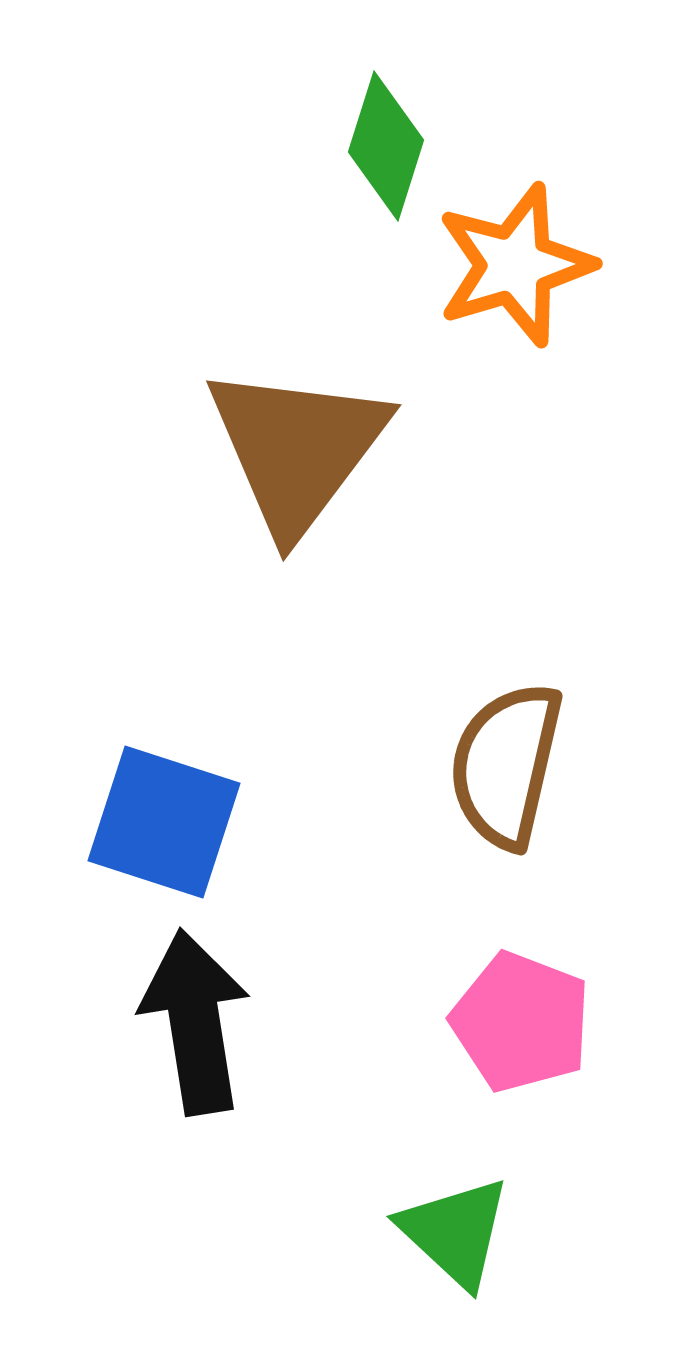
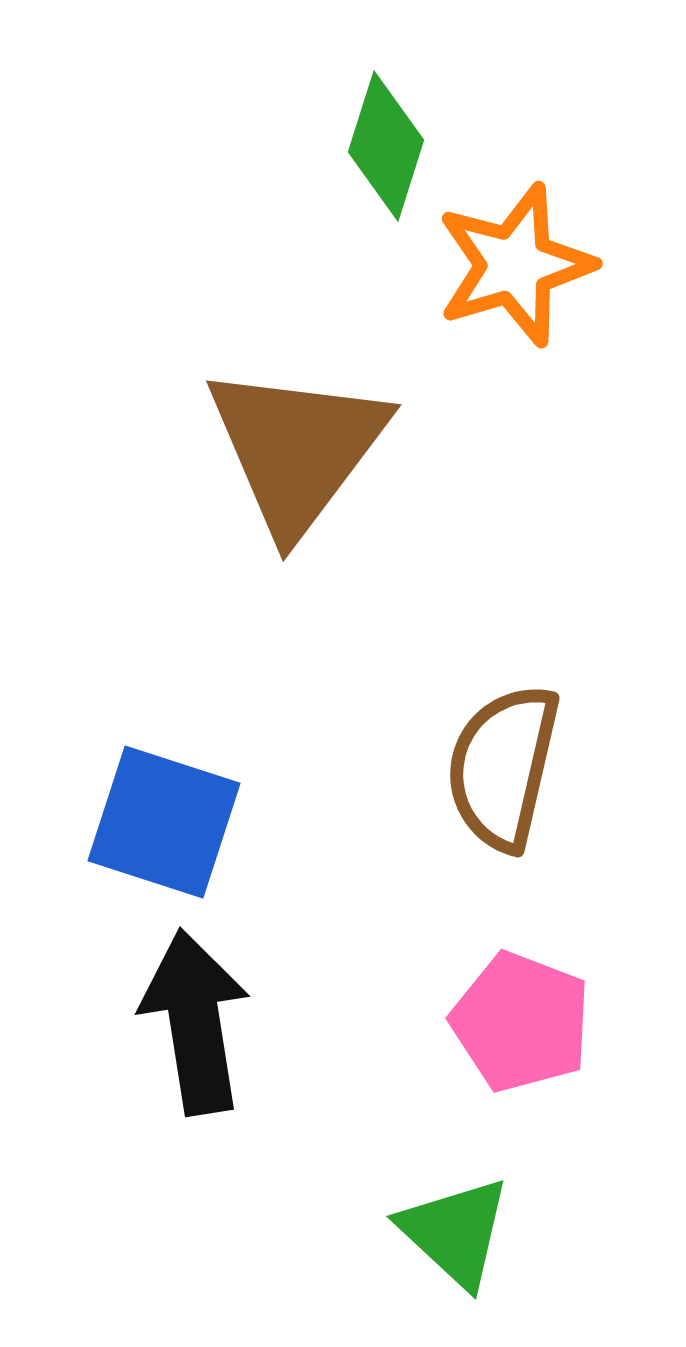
brown semicircle: moved 3 px left, 2 px down
